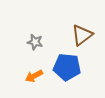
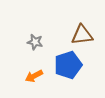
brown triangle: rotated 30 degrees clockwise
blue pentagon: moved 1 px right, 2 px up; rotated 24 degrees counterclockwise
